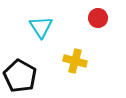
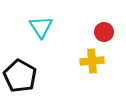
red circle: moved 6 px right, 14 px down
yellow cross: moved 17 px right; rotated 20 degrees counterclockwise
